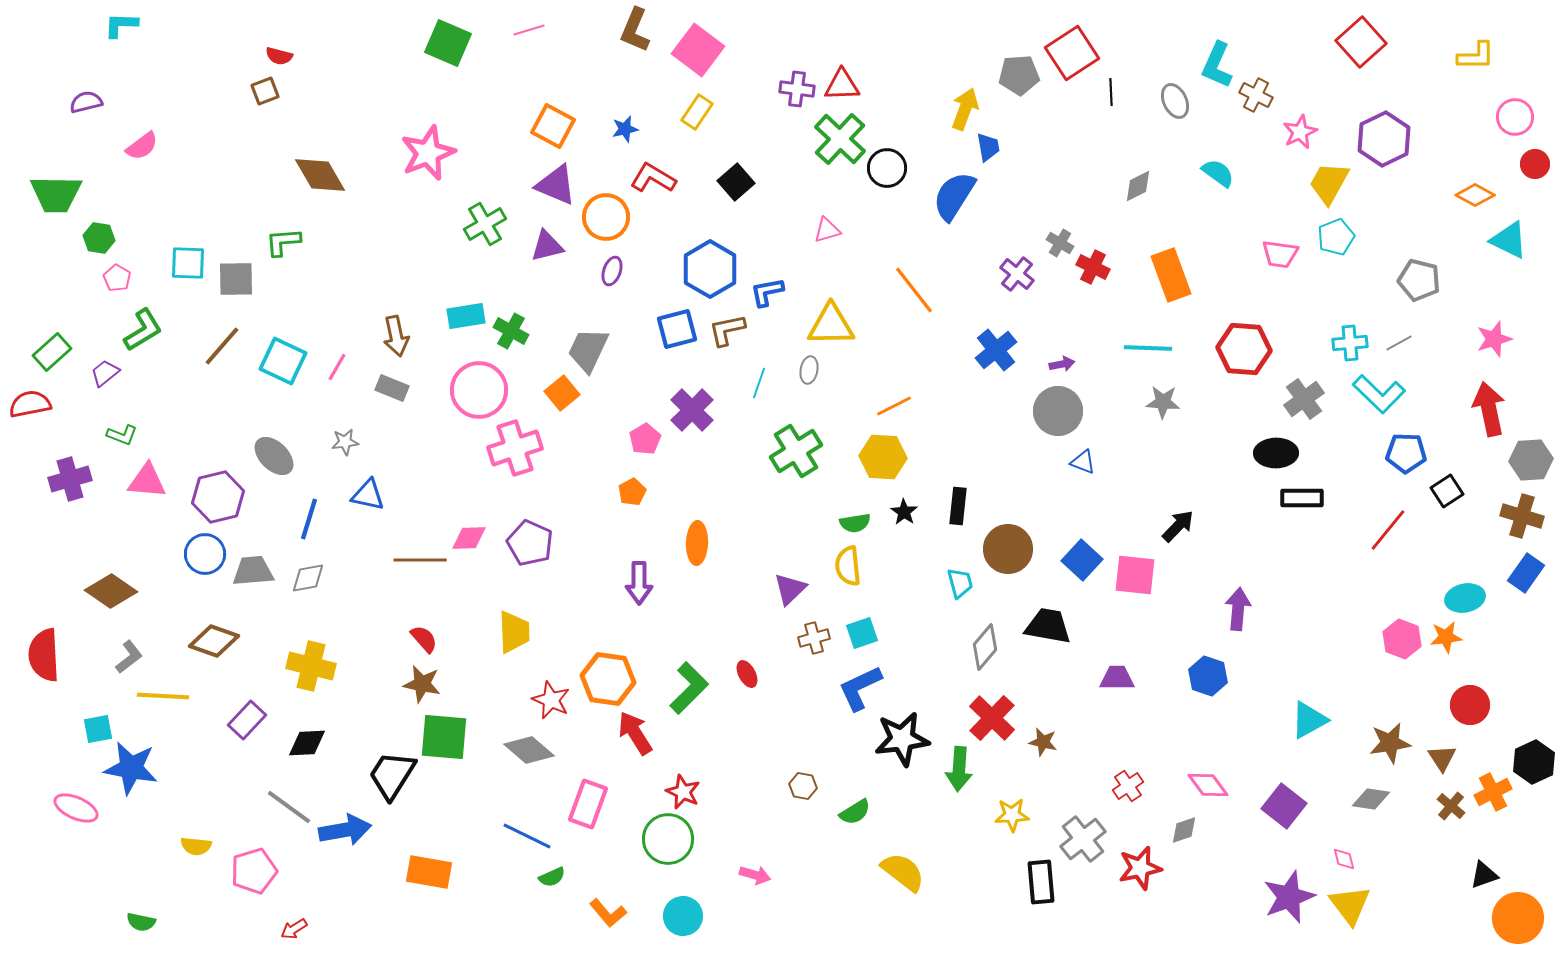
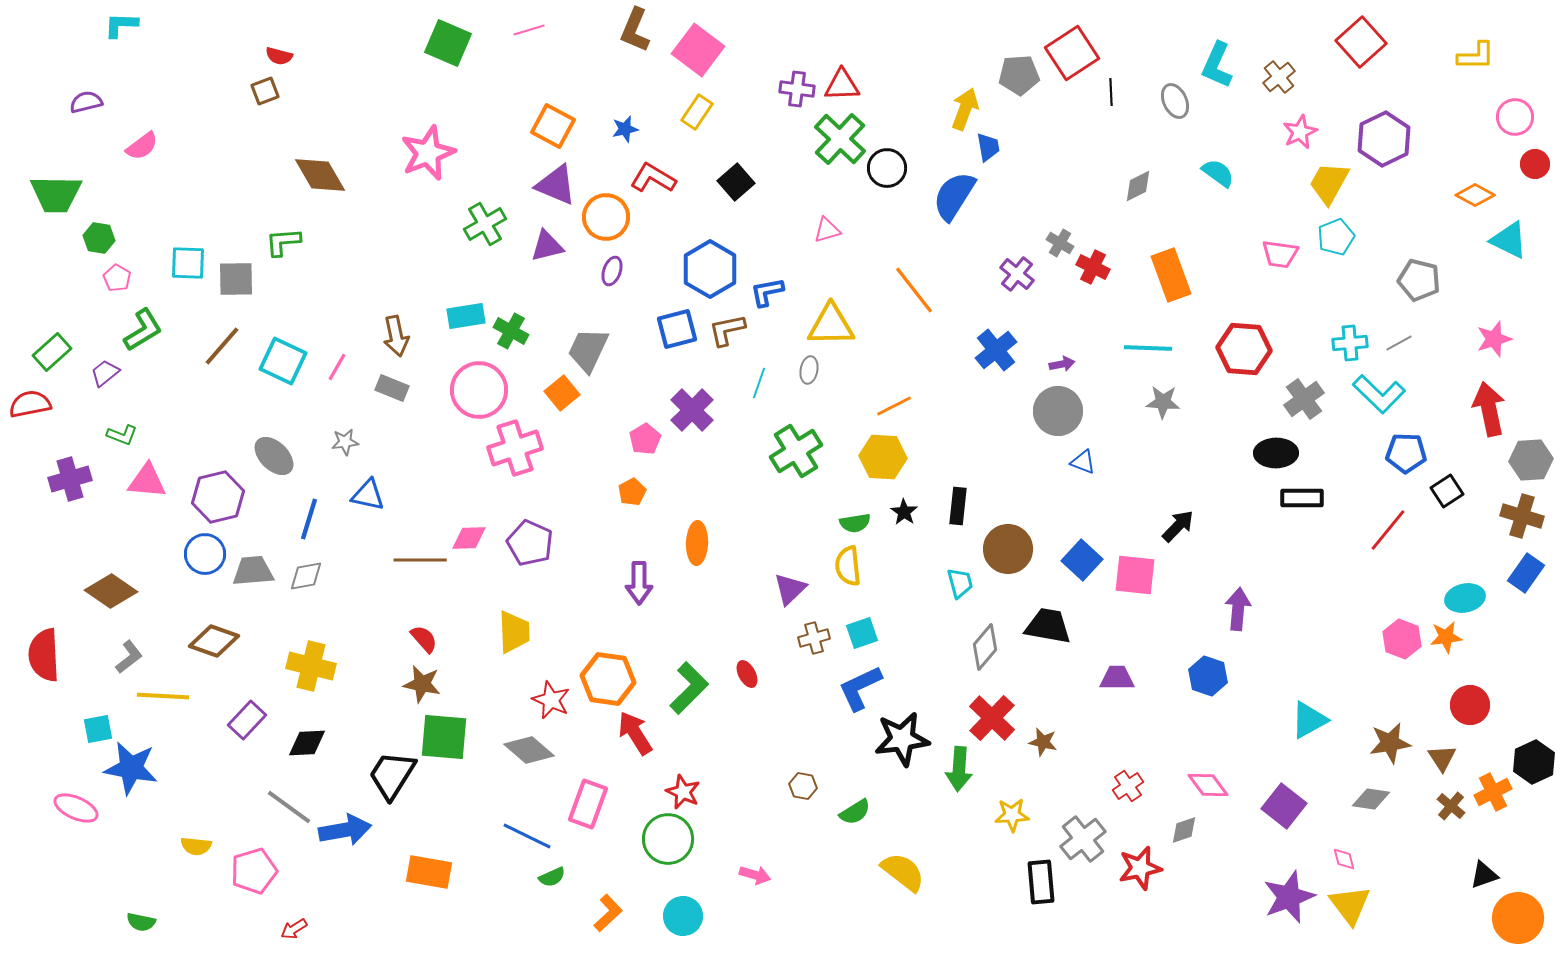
brown cross at (1256, 95): moved 23 px right, 18 px up; rotated 24 degrees clockwise
gray diamond at (308, 578): moved 2 px left, 2 px up
orange L-shape at (608, 913): rotated 93 degrees counterclockwise
